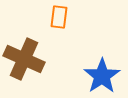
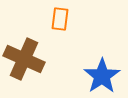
orange rectangle: moved 1 px right, 2 px down
